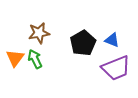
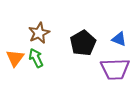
brown star: rotated 15 degrees counterclockwise
blue triangle: moved 7 px right, 1 px up
green arrow: moved 1 px right, 1 px up
purple trapezoid: moved 1 px left, 1 px down; rotated 20 degrees clockwise
